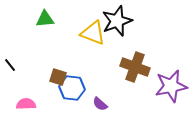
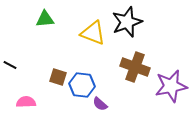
black star: moved 10 px right, 1 px down
black line: rotated 24 degrees counterclockwise
blue hexagon: moved 10 px right, 3 px up
pink semicircle: moved 2 px up
